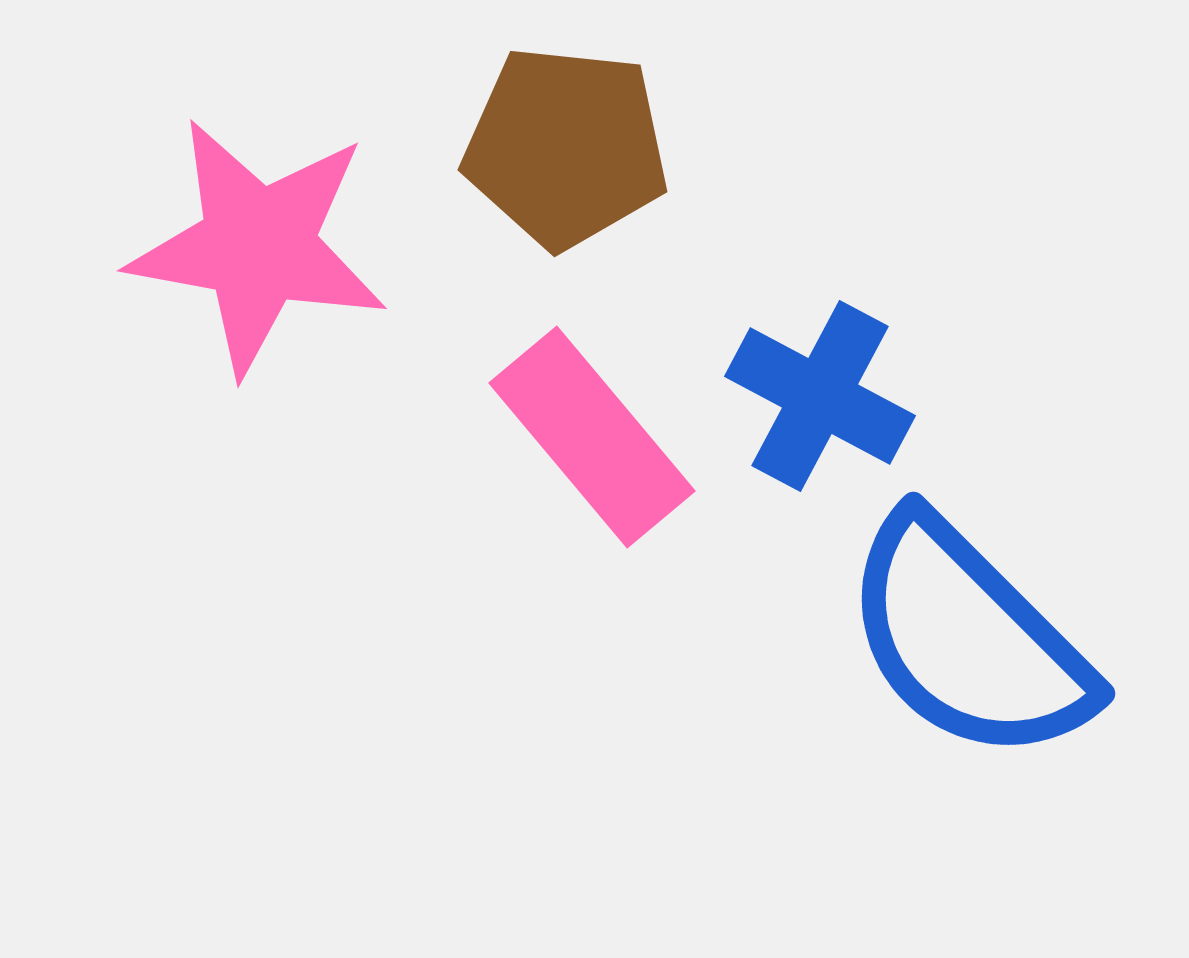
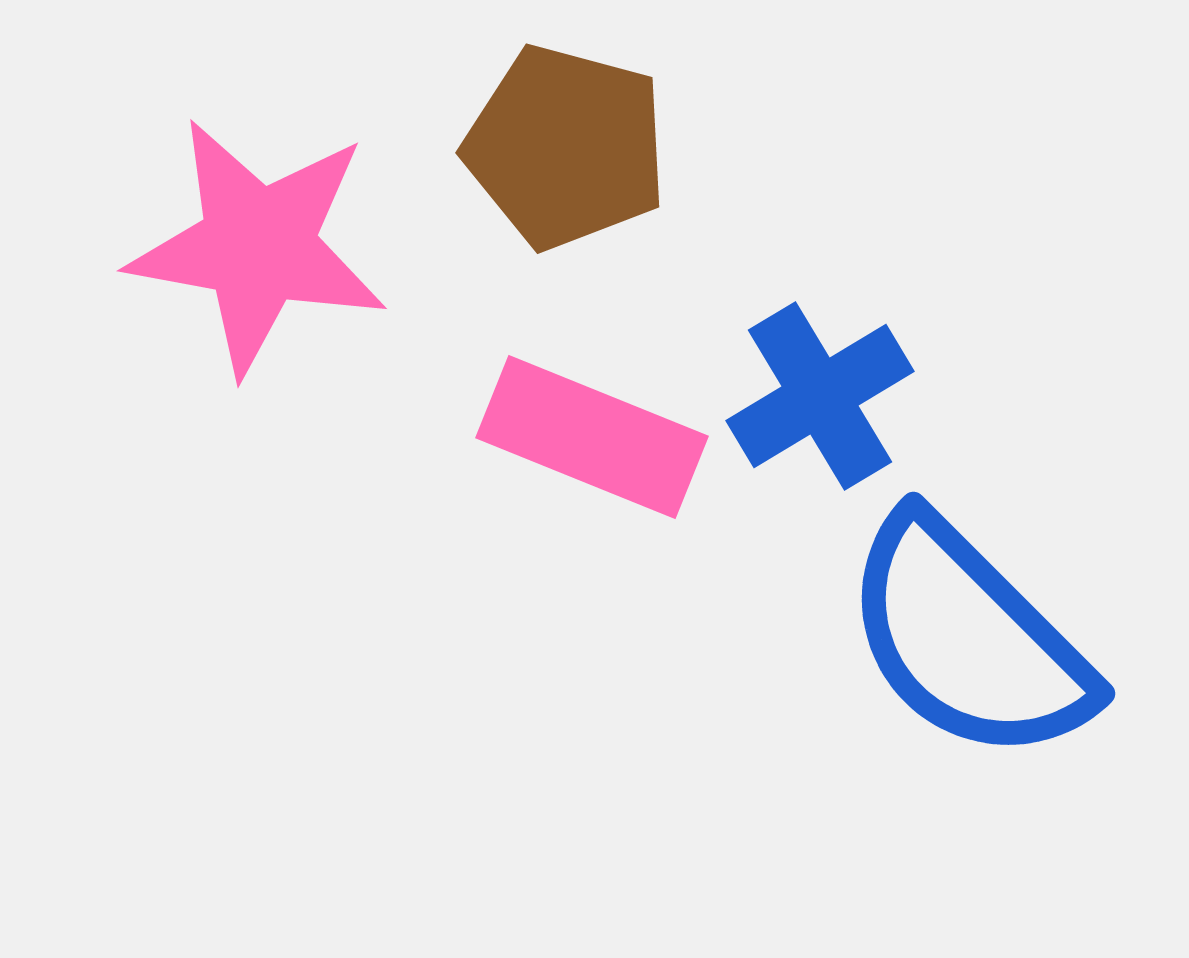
brown pentagon: rotated 9 degrees clockwise
blue cross: rotated 31 degrees clockwise
pink rectangle: rotated 28 degrees counterclockwise
